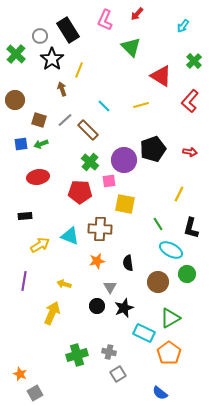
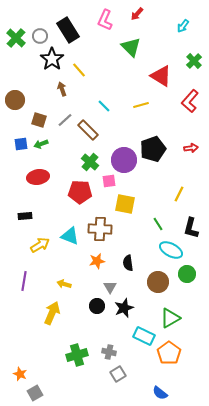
green cross at (16, 54): moved 16 px up
yellow line at (79, 70): rotated 63 degrees counterclockwise
red arrow at (190, 152): moved 1 px right, 4 px up; rotated 16 degrees counterclockwise
cyan rectangle at (144, 333): moved 3 px down
